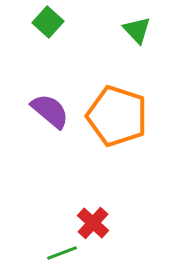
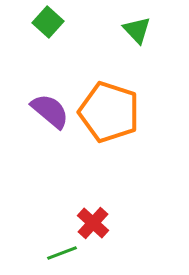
orange pentagon: moved 8 px left, 4 px up
